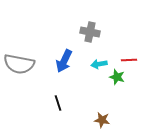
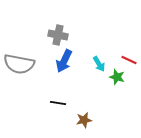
gray cross: moved 32 px left, 3 px down
red line: rotated 28 degrees clockwise
cyan arrow: rotated 112 degrees counterclockwise
black line: rotated 63 degrees counterclockwise
brown star: moved 18 px left; rotated 21 degrees counterclockwise
